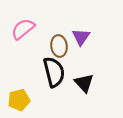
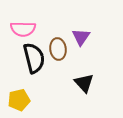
pink semicircle: rotated 140 degrees counterclockwise
brown ellipse: moved 1 px left, 3 px down
black semicircle: moved 20 px left, 14 px up
